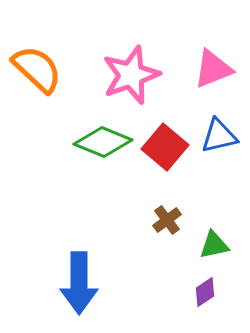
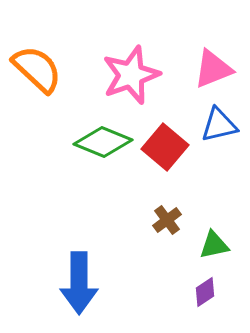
blue triangle: moved 11 px up
